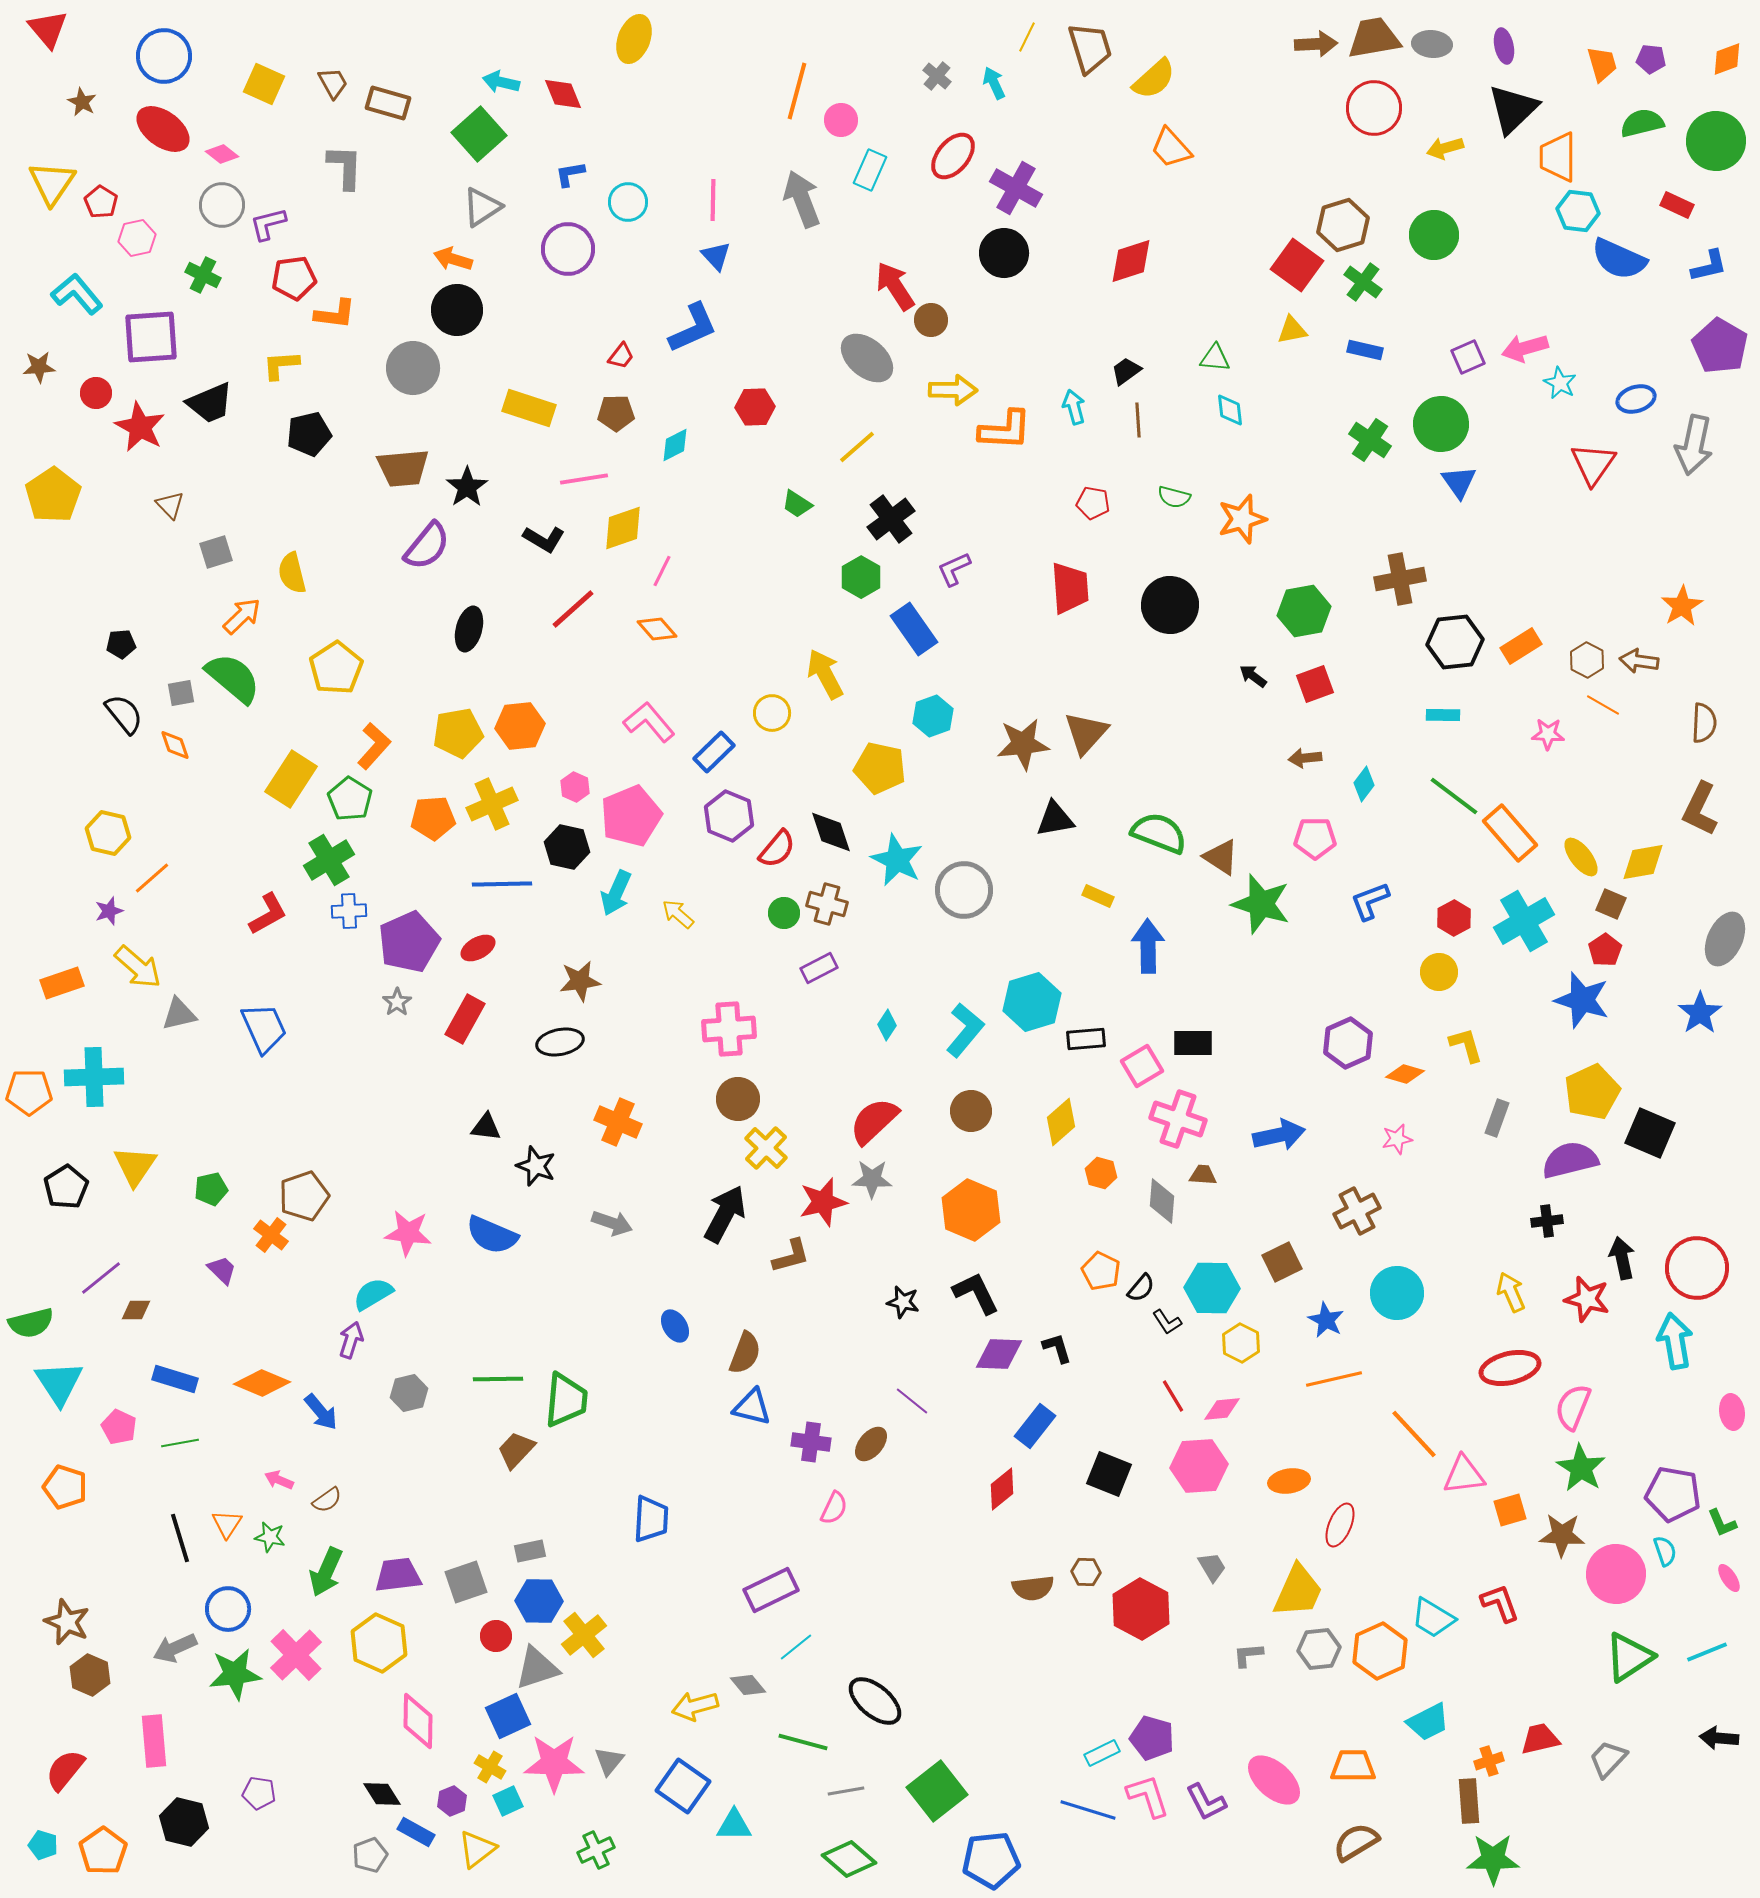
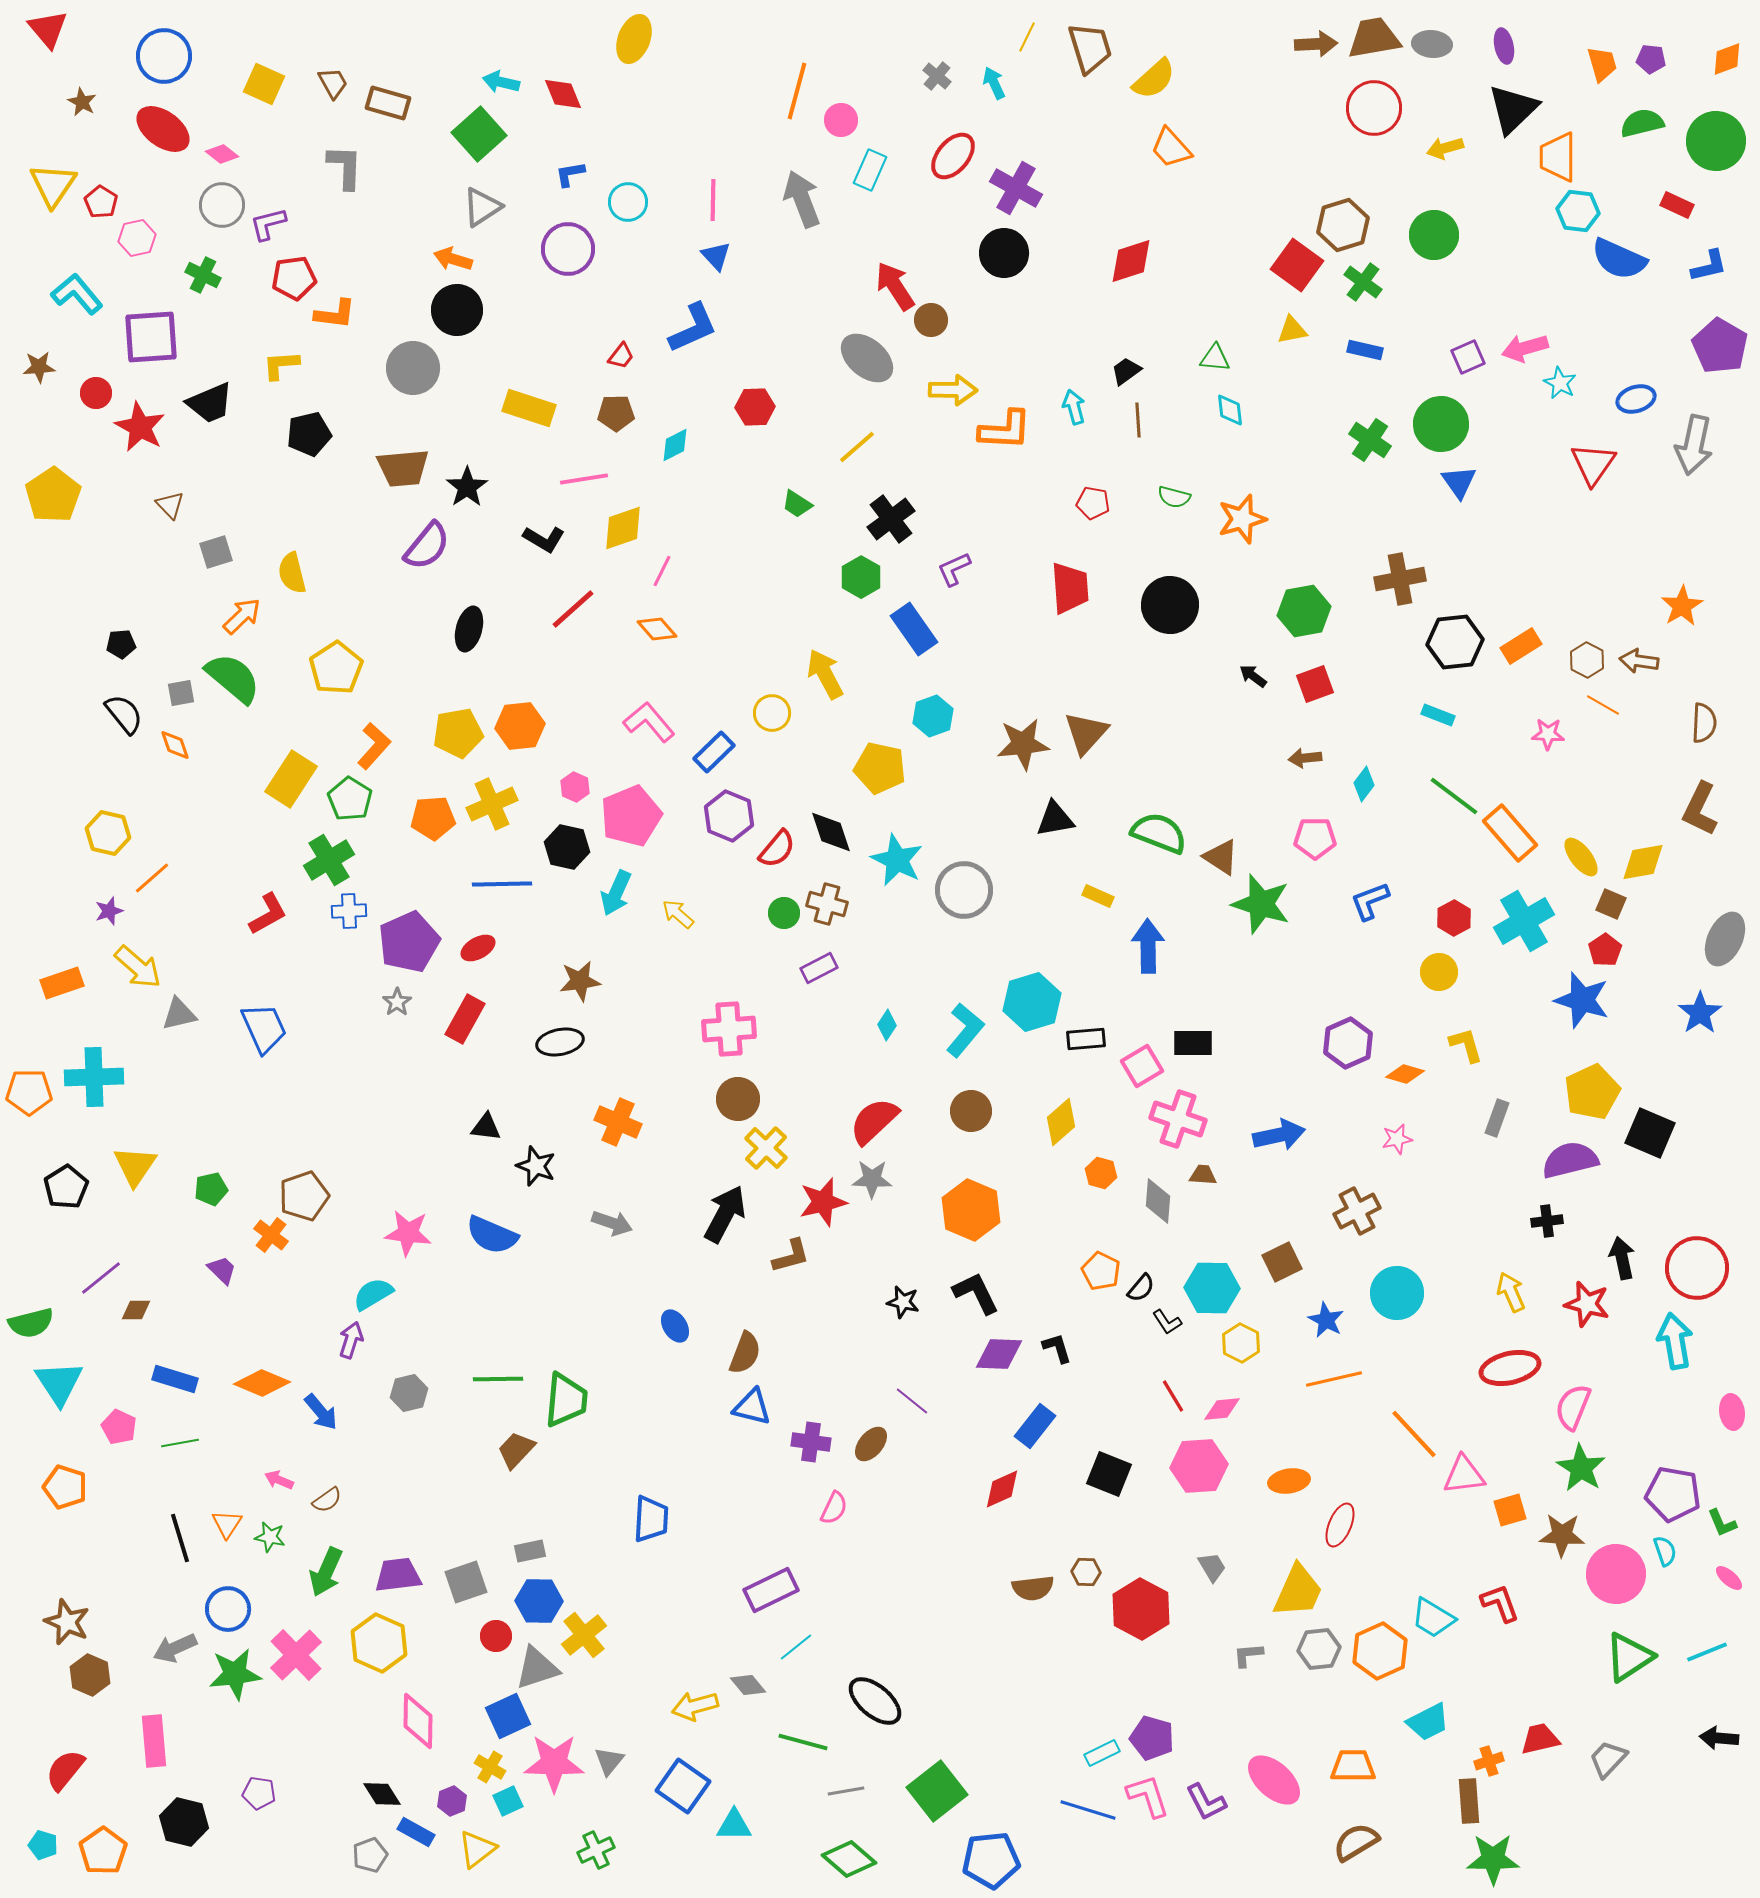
yellow triangle at (52, 183): moved 1 px right, 2 px down
cyan rectangle at (1443, 715): moved 5 px left; rotated 20 degrees clockwise
gray diamond at (1162, 1201): moved 4 px left
red star at (1587, 1299): moved 5 px down
red diamond at (1002, 1489): rotated 15 degrees clockwise
pink ellipse at (1729, 1578): rotated 16 degrees counterclockwise
